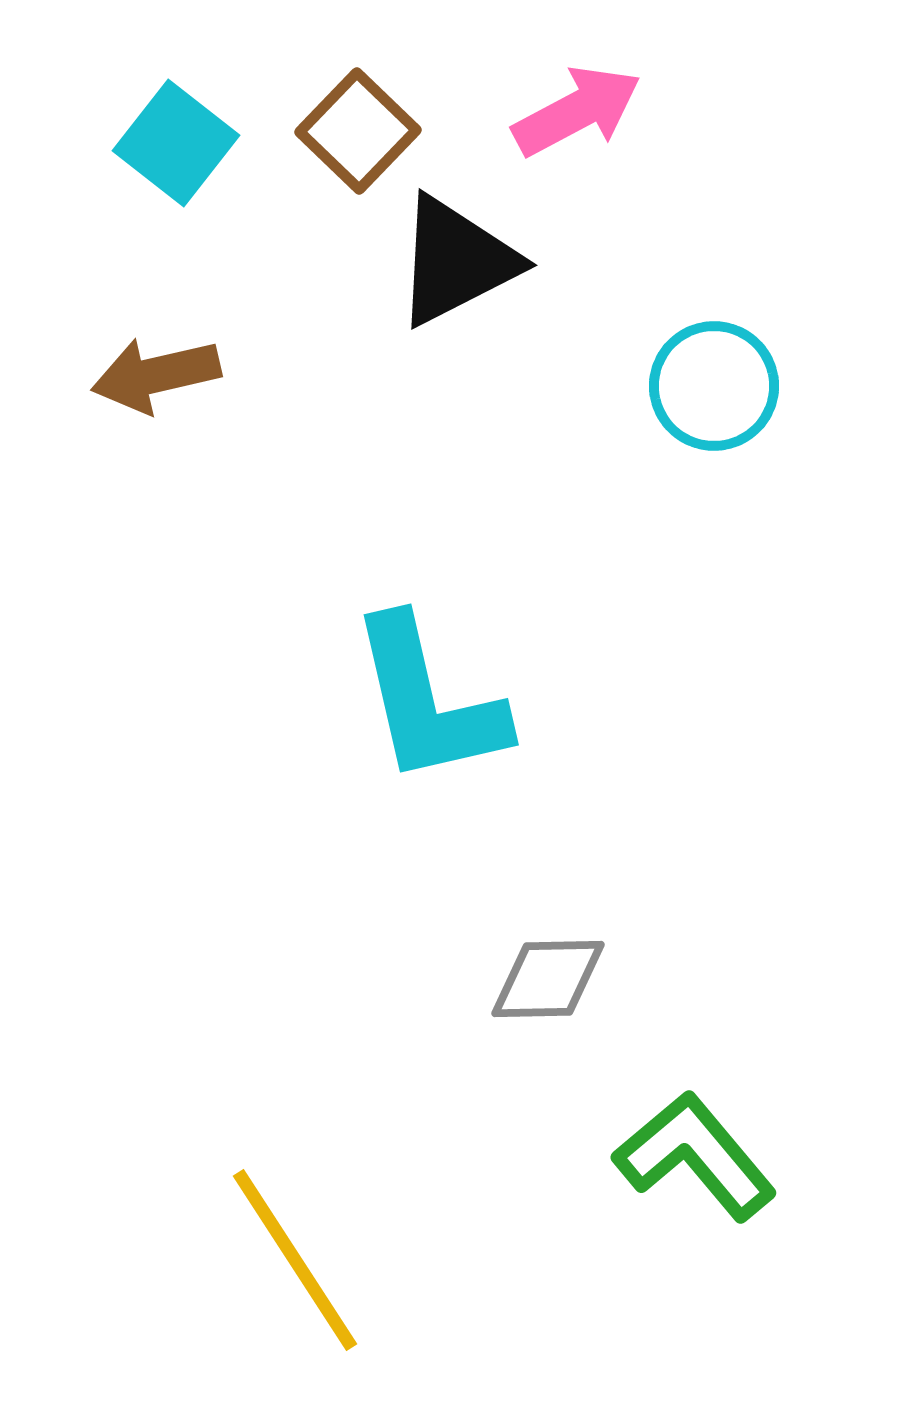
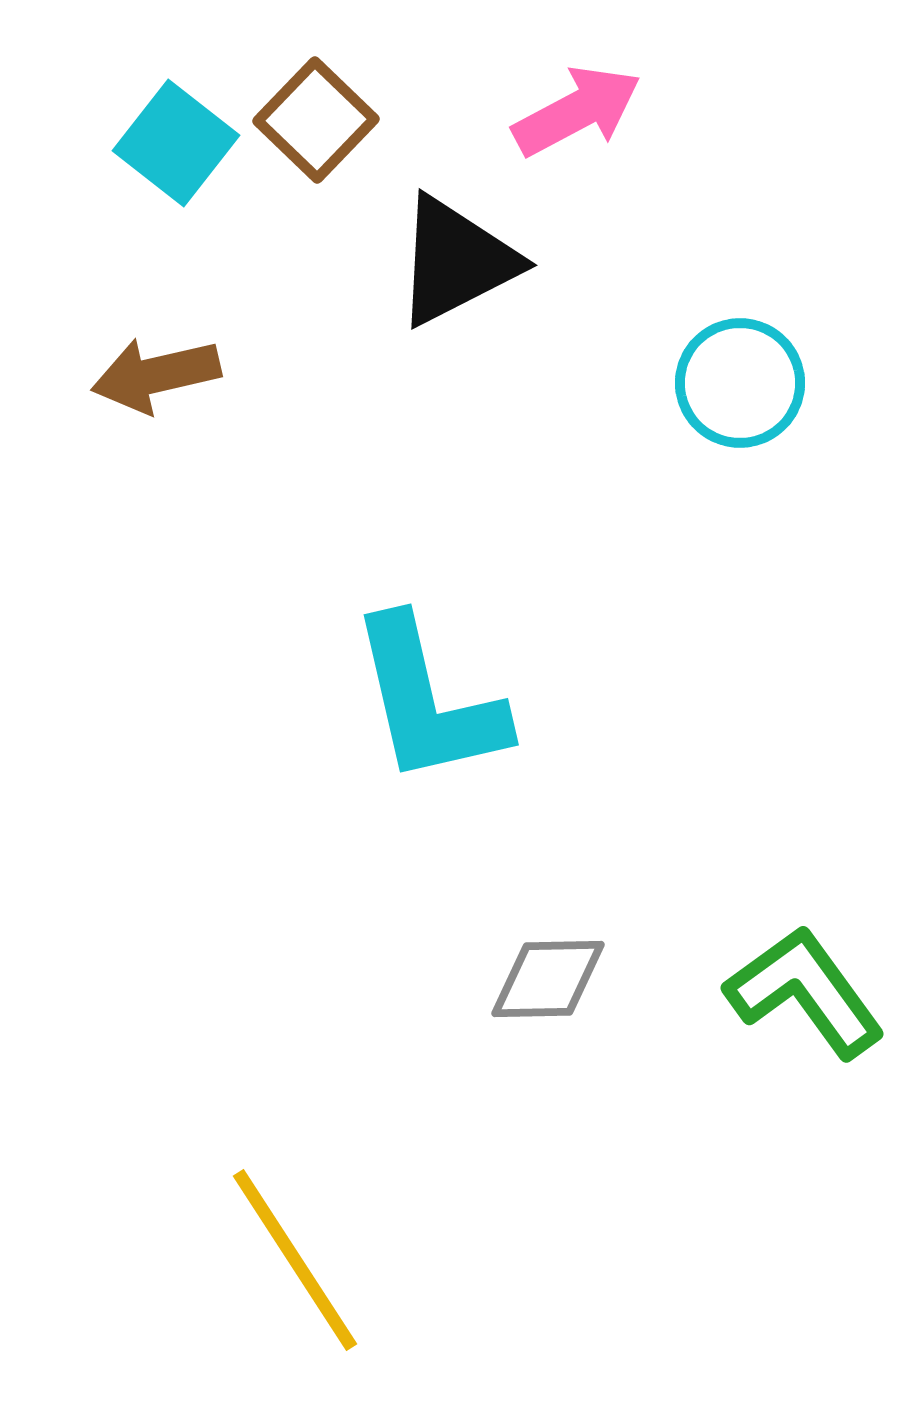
brown square: moved 42 px left, 11 px up
cyan circle: moved 26 px right, 3 px up
green L-shape: moved 110 px right, 164 px up; rotated 4 degrees clockwise
